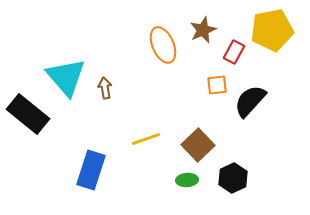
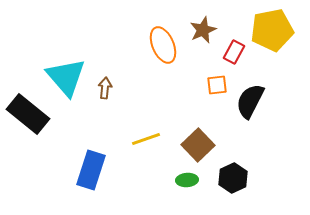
brown arrow: rotated 15 degrees clockwise
black semicircle: rotated 15 degrees counterclockwise
